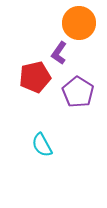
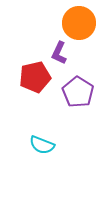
purple L-shape: rotated 10 degrees counterclockwise
cyan semicircle: rotated 40 degrees counterclockwise
